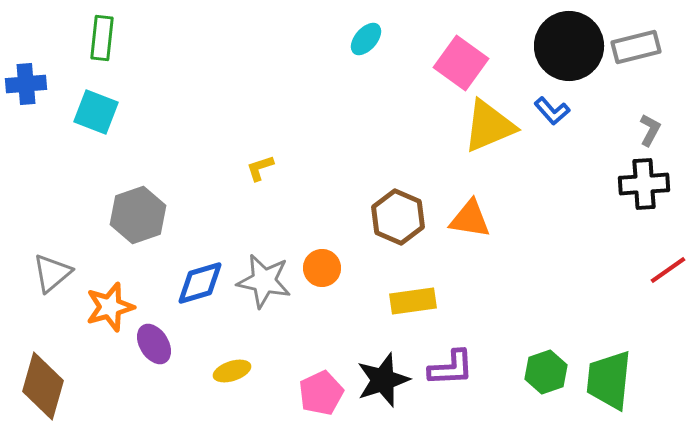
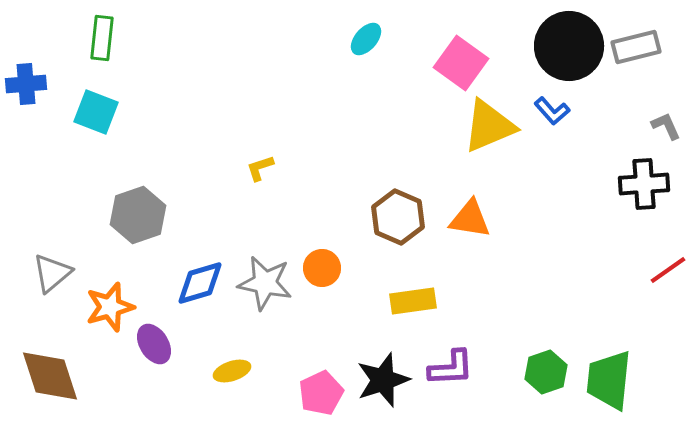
gray L-shape: moved 16 px right, 4 px up; rotated 52 degrees counterclockwise
gray star: moved 1 px right, 2 px down
brown diamond: moved 7 px right, 10 px up; rotated 34 degrees counterclockwise
